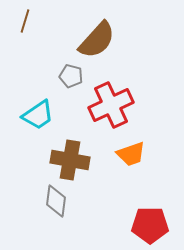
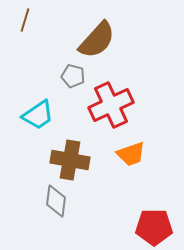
brown line: moved 1 px up
gray pentagon: moved 2 px right
red pentagon: moved 4 px right, 2 px down
